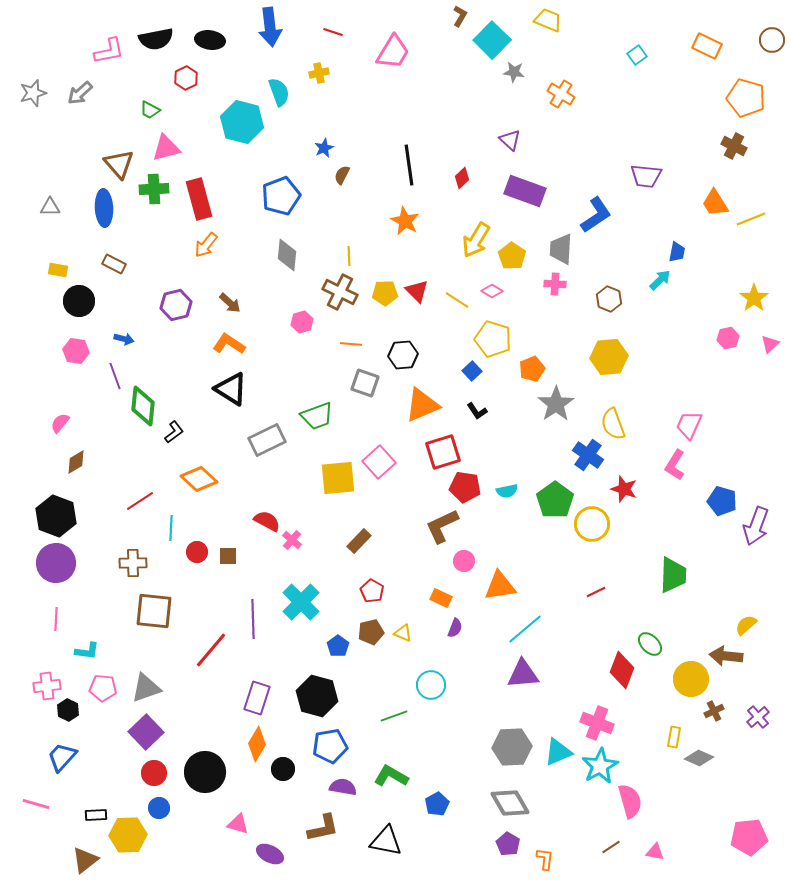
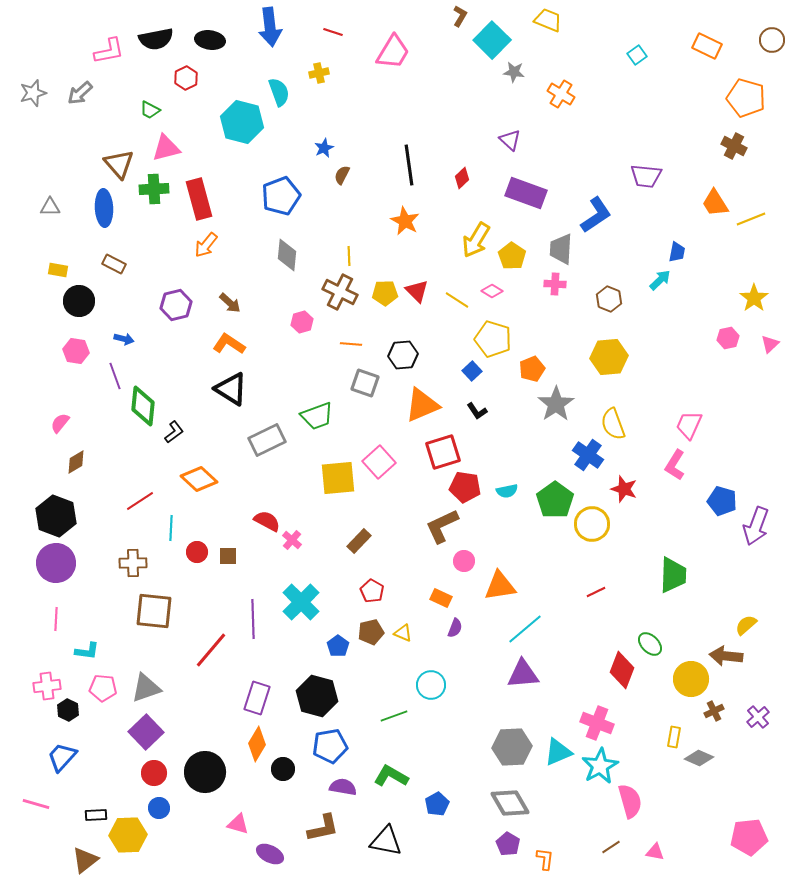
purple rectangle at (525, 191): moved 1 px right, 2 px down
